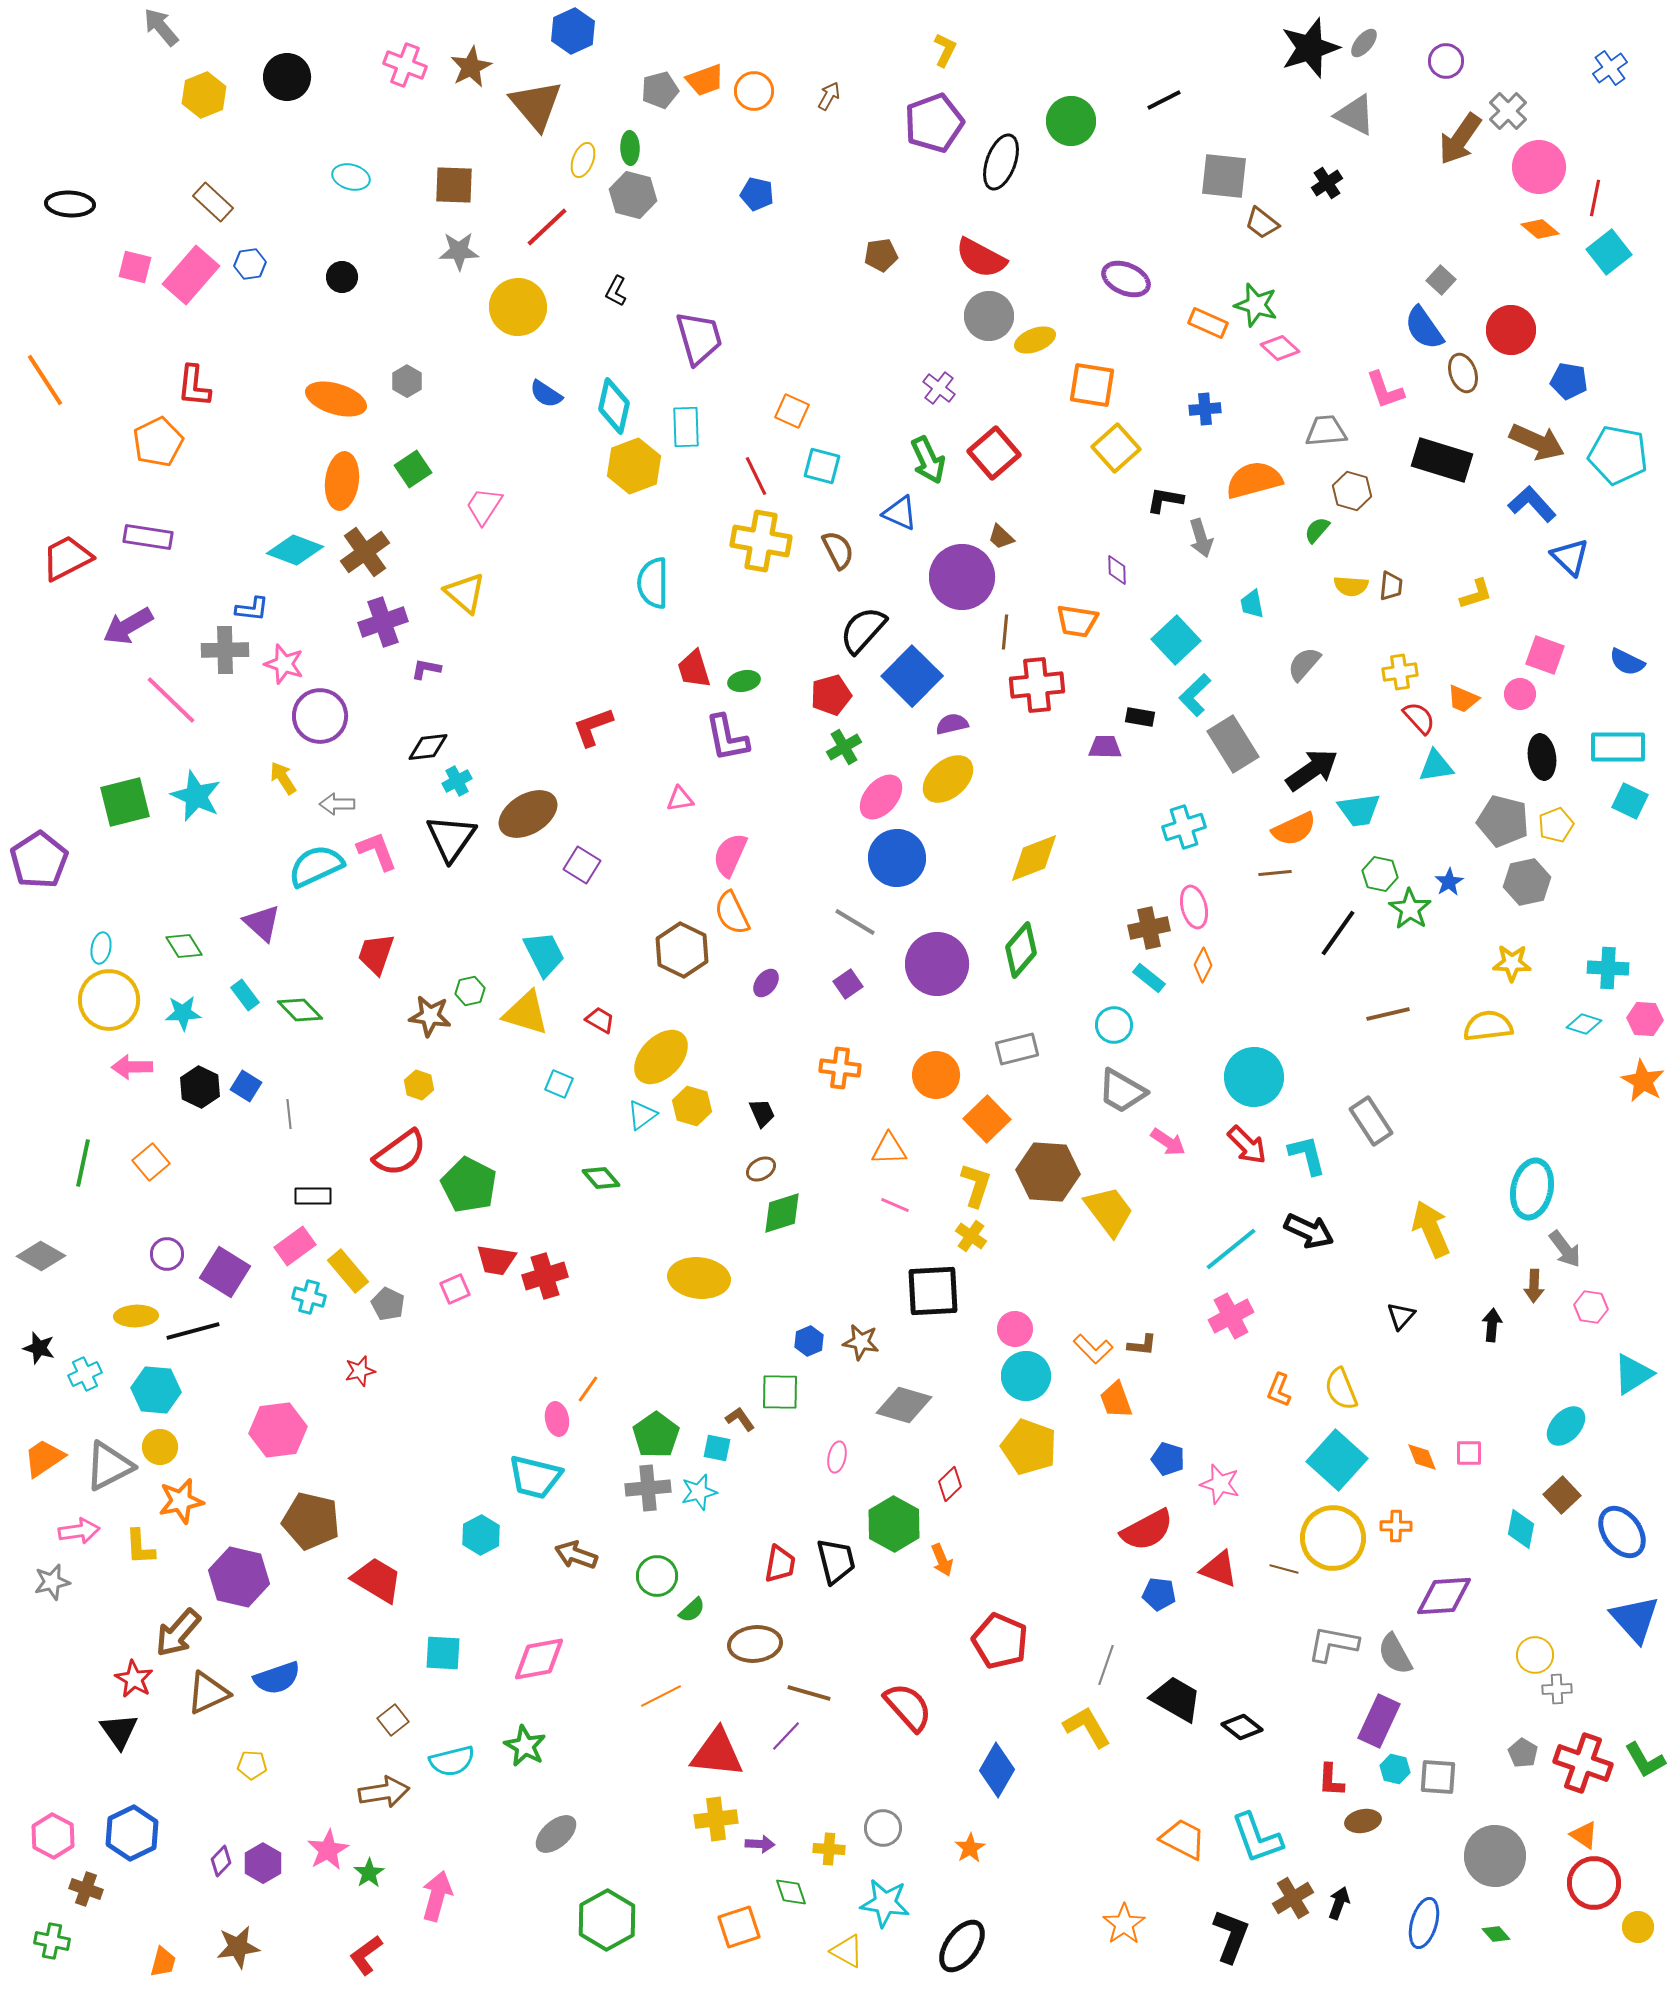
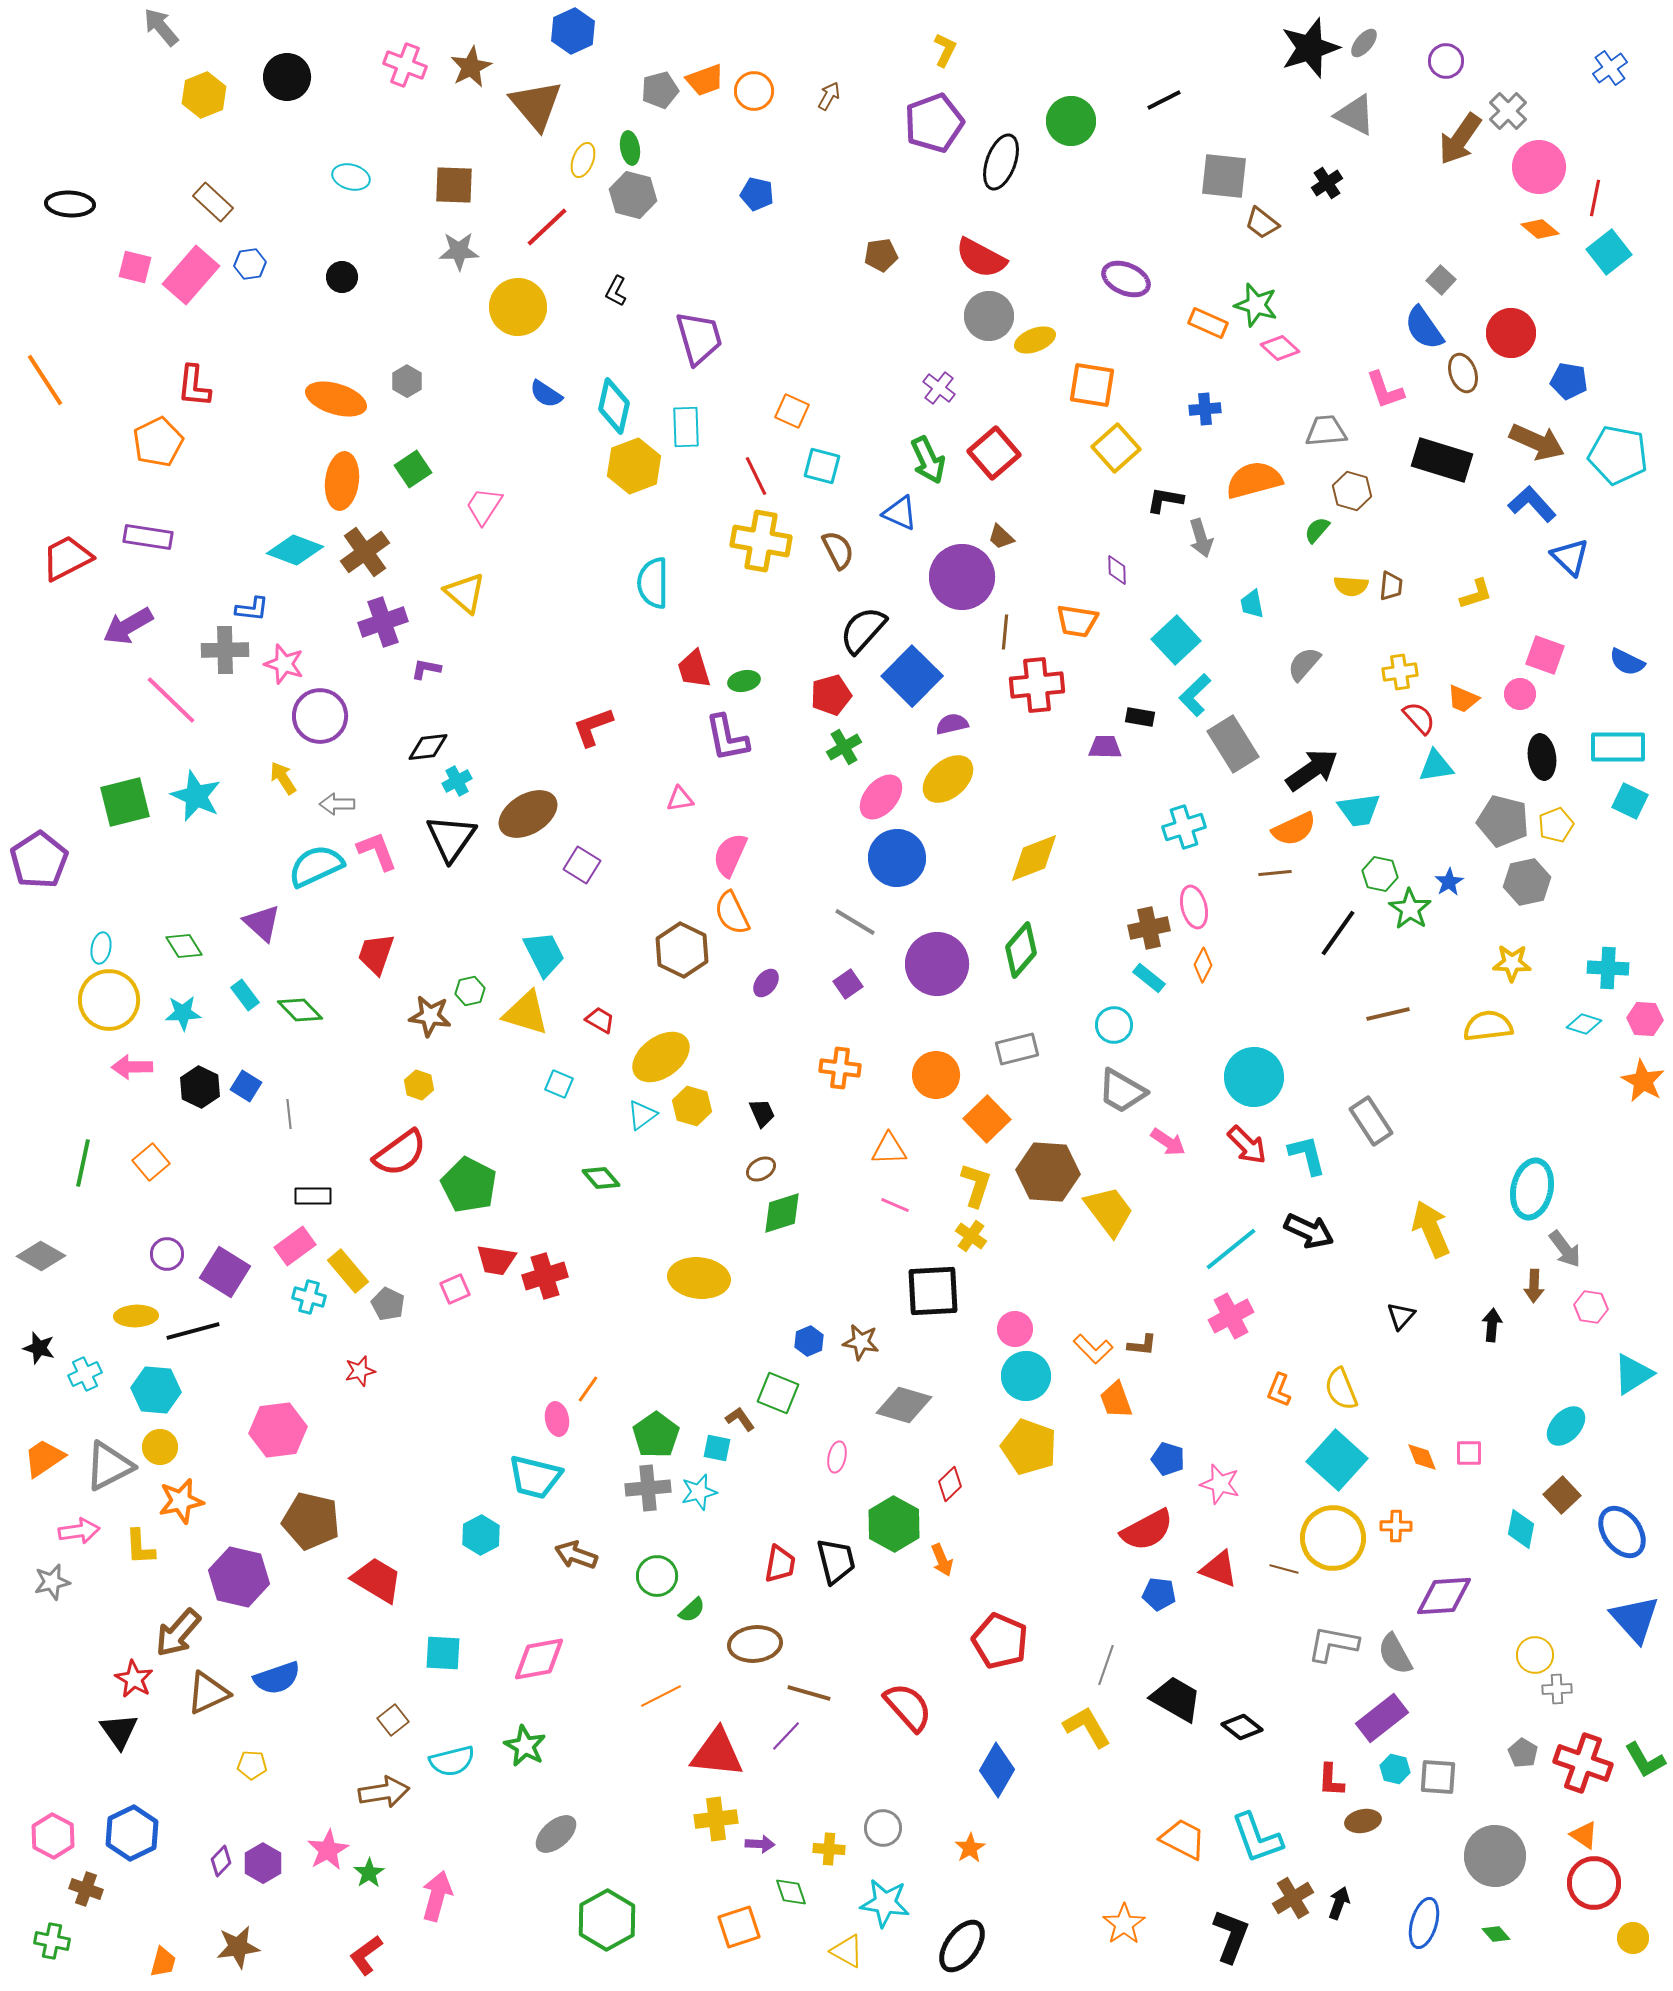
green ellipse at (630, 148): rotated 8 degrees counterclockwise
red circle at (1511, 330): moved 3 px down
yellow ellipse at (661, 1057): rotated 10 degrees clockwise
green square at (780, 1392): moved 2 px left, 1 px down; rotated 21 degrees clockwise
purple rectangle at (1379, 1721): moved 3 px right, 3 px up; rotated 27 degrees clockwise
yellow circle at (1638, 1927): moved 5 px left, 11 px down
